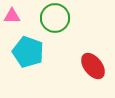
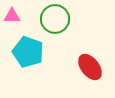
green circle: moved 1 px down
red ellipse: moved 3 px left, 1 px down
